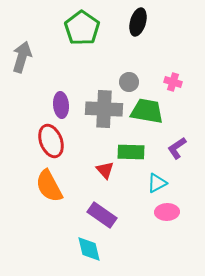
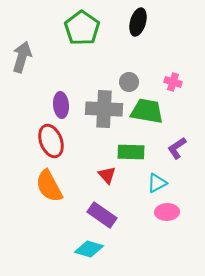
red triangle: moved 2 px right, 5 px down
cyan diamond: rotated 60 degrees counterclockwise
